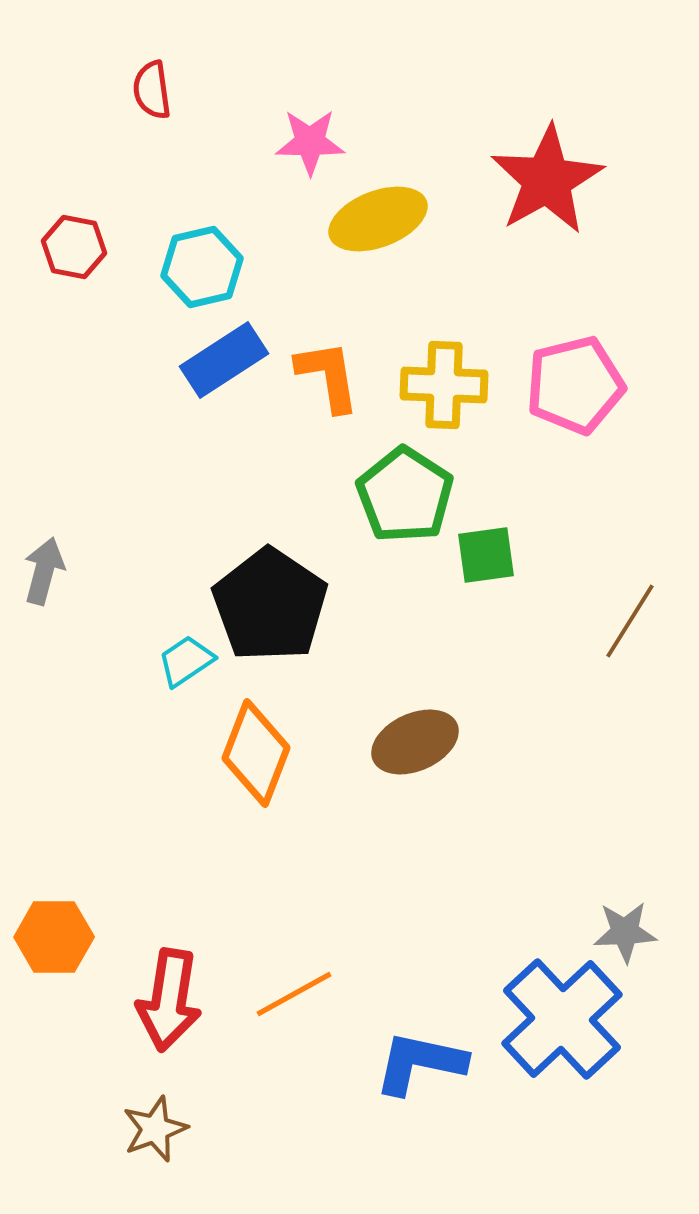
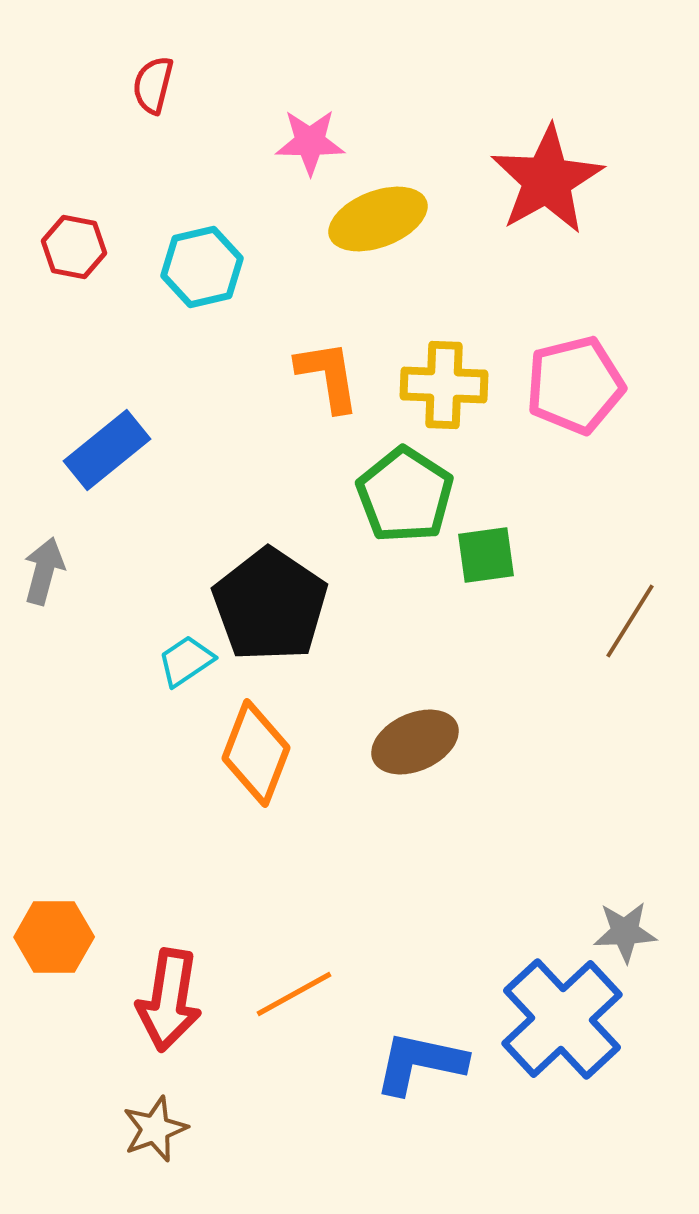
red semicircle: moved 1 px right, 5 px up; rotated 22 degrees clockwise
blue rectangle: moved 117 px left, 90 px down; rotated 6 degrees counterclockwise
